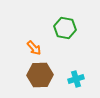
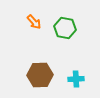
orange arrow: moved 26 px up
cyan cross: rotated 14 degrees clockwise
